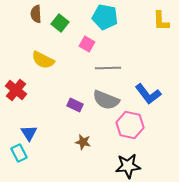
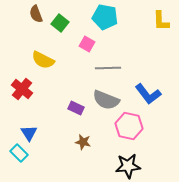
brown semicircle: rotated 18 degrees counterclockwise
red cross: moved 6 px right, 1 px up
purple rectangle: moved 1 px right, 3 px down
pink hexagon: moved 1 px left, 1 px down
cyan rectangle: rotated 18 degrees counterclockwise
